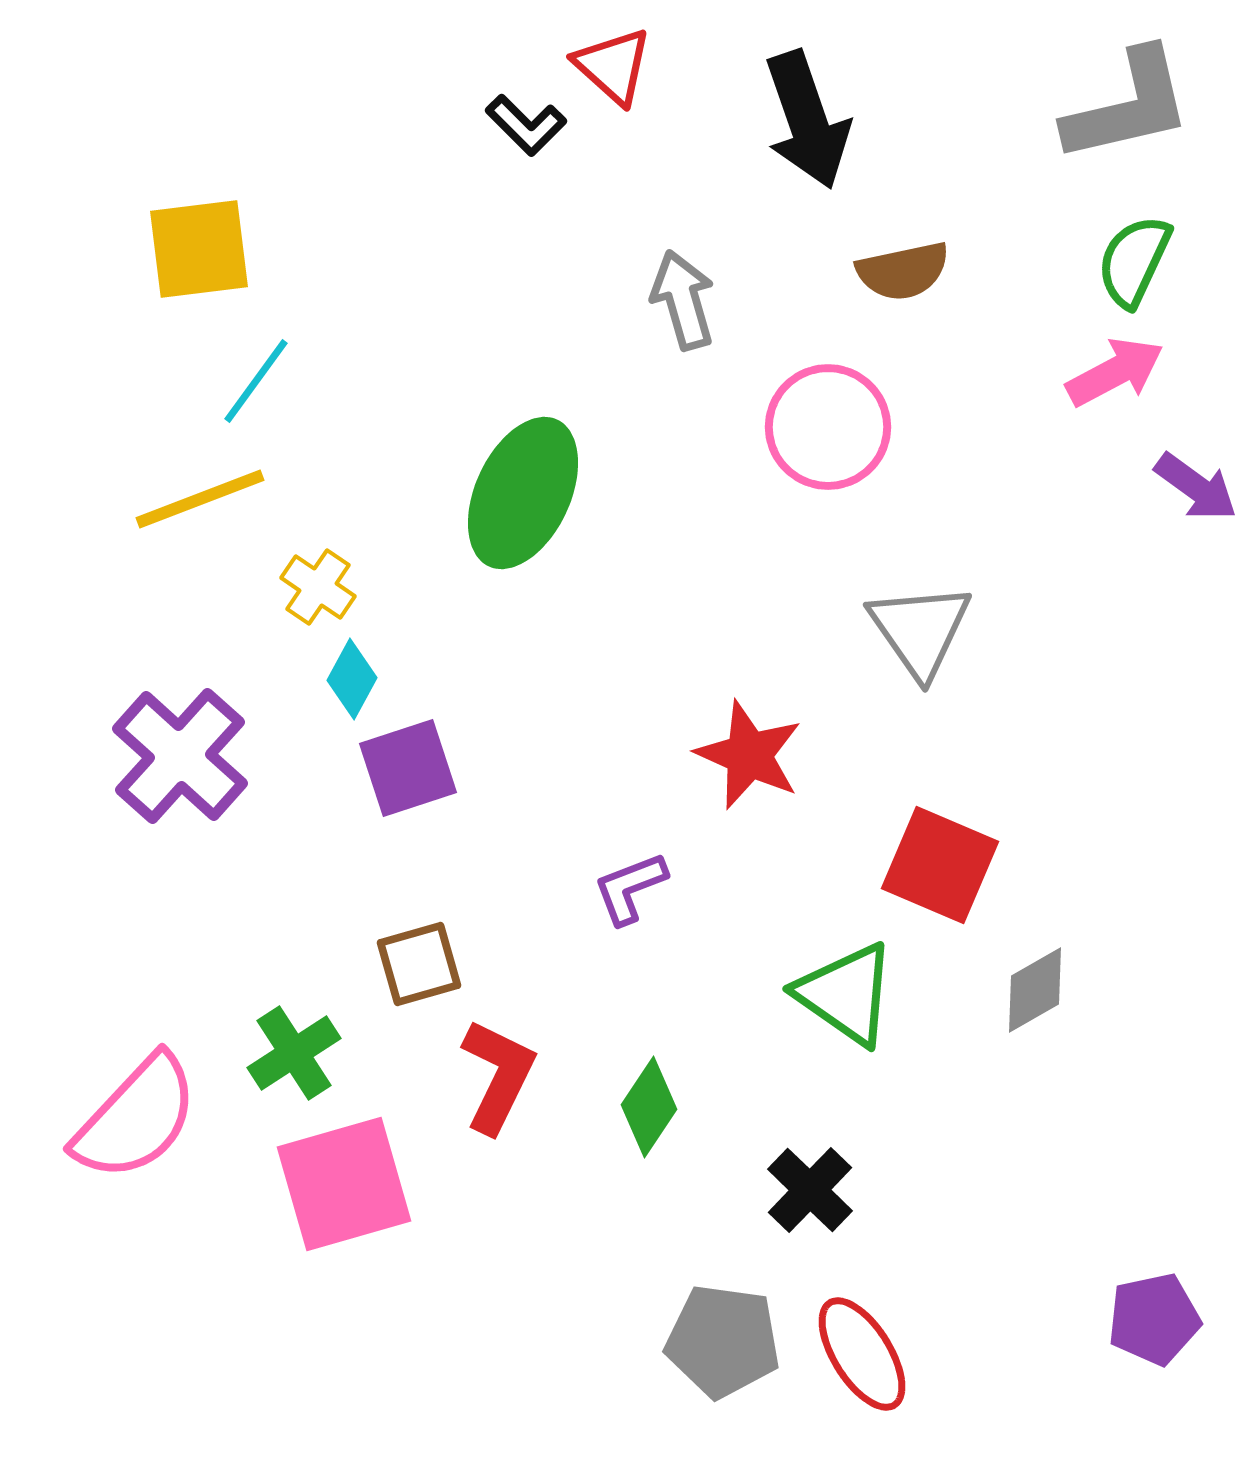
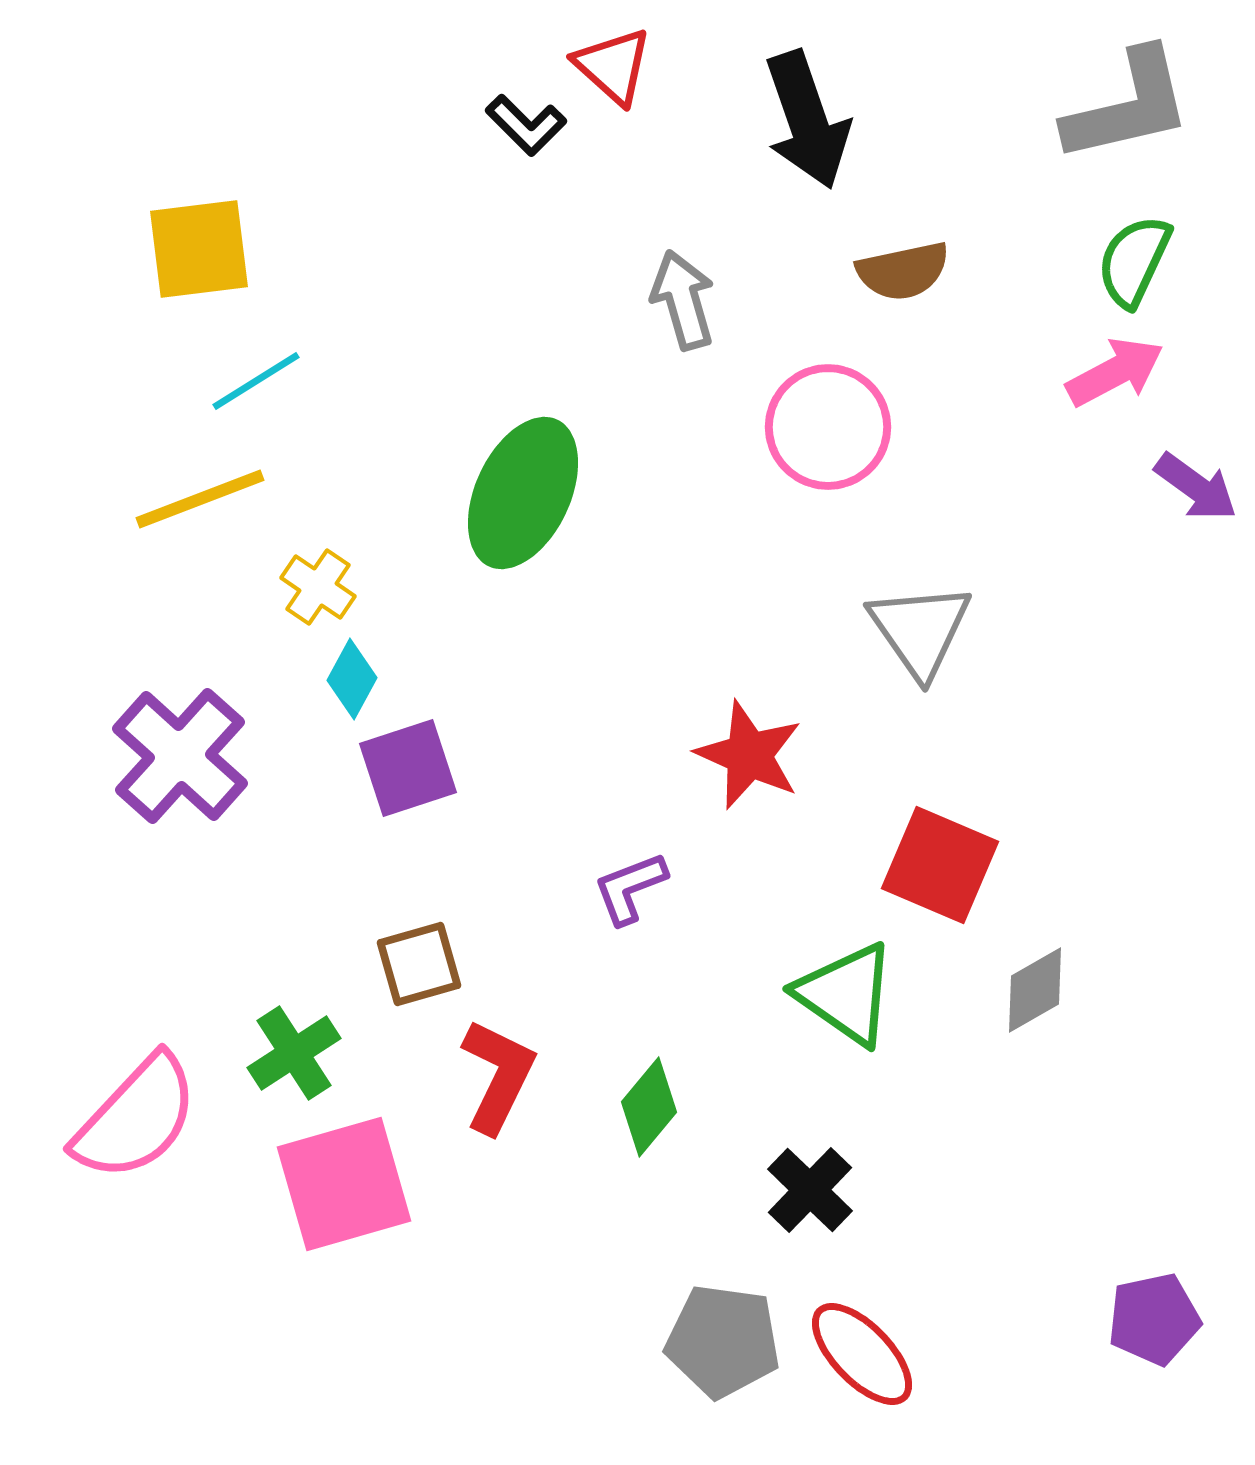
cyan line: rotated 22 degrees clockwise
green diamond: rotated 6 degrees clockwise
red ellipse: rotated 12 degrees counterclockwise
